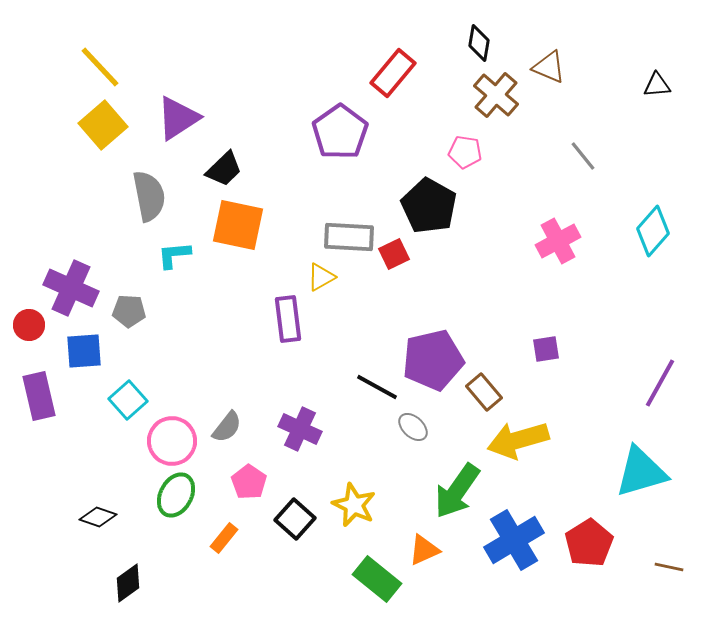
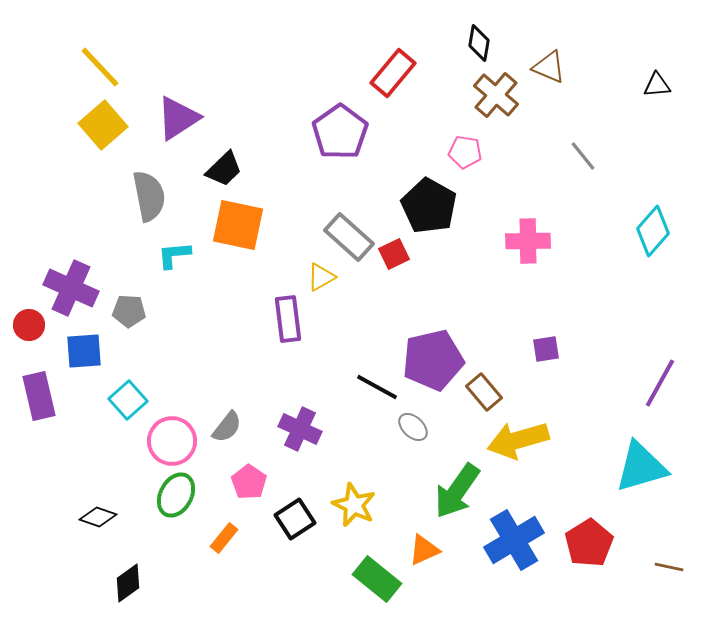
gray rectangle at (349, 237): rotated 39 degrees clockwise
pink cross at (558, 241): moved 30 px left; rotated 27 degrees clockwise
cyan triangle at (641, 472): moved 5 px up
black square at (295, 519): rotated 15 degrees clockwise
